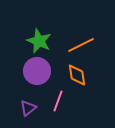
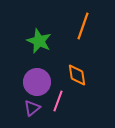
orange line: moved 2 px right, 19 px up; rotated 44 degrees counterclockwise
purple circle: moved 11 px down
purple triangle: moved 4 px right
